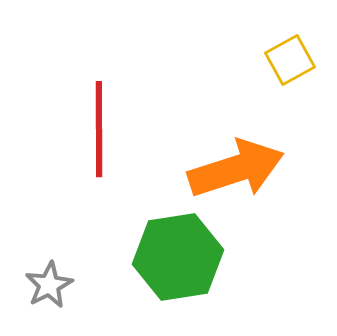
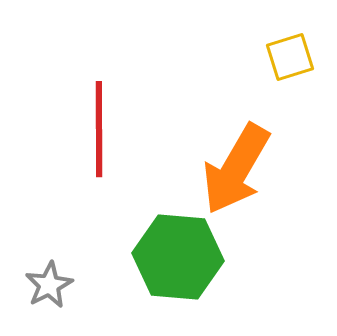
yellow square: moved 3 px up; rotated 12 degrees clockwise
orange arrow: rotated 138 degrees clockwise
green hexagon: rotated 14 degrees clockwise
